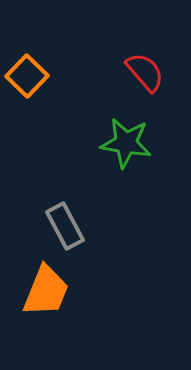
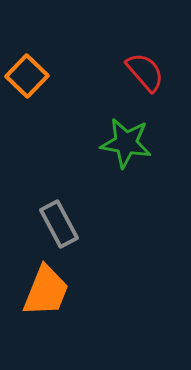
gray rectangle: moved 6 px left, 2 px up
